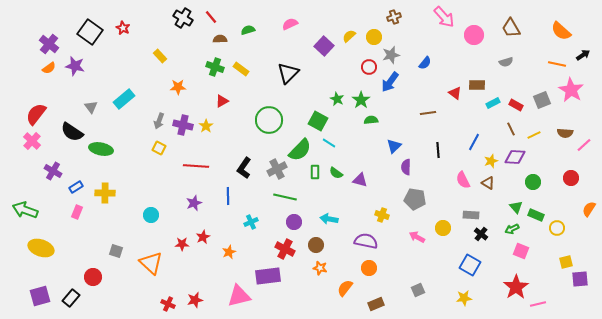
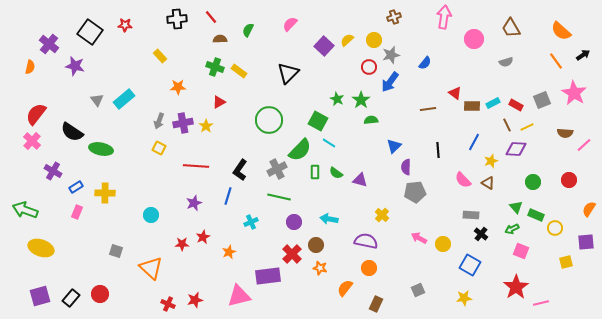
pink arrow at (444, 17): rotated 130 degrees counterclockwise
black cross at (183, 18): moved 6 px left, 1 px down; rotated 36 degrees counterclockwise
pink semicircle at (290, 24): rotated 21 degrees counterclockwise
red star at (123, 28): moved 2 px right, 3 px up; rotated 24 degrees counterclockwise
green semicircle at (248, 30): rotated 48 degrees counterclockwise
pink circle at (474, 35): moved 4 px down
yellow semicircle at (349, 36): moved 2 px left, 4 px down
yellow circle at (374, 37): moved 3 px down
orange line at (557, 64): moved 1 px left, 3 px up; rotated 42 degrees clockwise
orange semicircle at (49, 68): moved 19 px left, 1 px up; rotated 40 degrees counterclockwise
yellow rectangle at (241, 69): moved 2 px left, 2 px down
brown rectangle at (477, 85): moved 5 px left, 21 px down
pink star at (571, 90): moved 3 px right, 3 px down
red triangle at (222, 101): moved 3 px left, 1 px down
gray triangle at (91, 107): moved 6 px right, 7 px up
brown line at (428, 113): moved 4 px up
purple cross at (183, 125): moved 2 px up; rotated 24 degrees counterclockwise
brown line at (511, 129): moved 4 px left, 4 px up
yellow line at (534, 135): moved 7 px left, 8 px up
purple diamond at (515, 157): moved 1 px right, 8 px up
black L-shape at (244, 168): moved 4 px left, 2 px down
red circle at (571, 178): moved 2 px left, 2 px down
pink semicircle at (463, 180): rotated 18 degrees counterclockwise
blue line at (228, 196): rotated 18 degrees clockwise
green line at (285, 197): moved 6 px left
gray pentagon at (415, 199): moved 7 px up; rotated 15 degrees counterclockwise
yellow cross at (382, 215): rotated 24 degrees clockwise
yellow circle at (443, 228): moved 16 px down
yellow circle at (557, 228): moved 2 px left
pink arrow at (417, 237): moved 2 px right, 1 px down
red cross at (285, 249): moved 7 px right, 5 px down; rotated 18 degrees clockwise
orange triangle at (151, 263): moved 5 px down
red circle at (93, 277): moved 7 px right, 17 px down
purple square at (580, 279): moved 6 px right, 37 px up
brown rectangle at (376, 304): rotated 42 degrees counterclockwise
pink line at (538, 304): moved 3 px right, 1 px up
